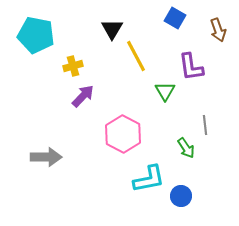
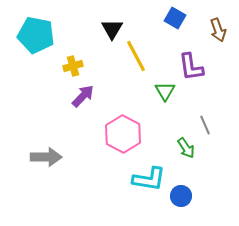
gray line: rotated 18 degrees counterclockwise
cyan L-shape: rotated 20 degrees clockwise
